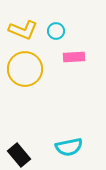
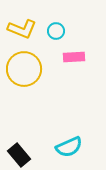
yellow L-shape: moved 1 px left, 1 px up
yellow circle: moved 1 px left
cyan semicircle: rotated 12 degrees counterclockwise
